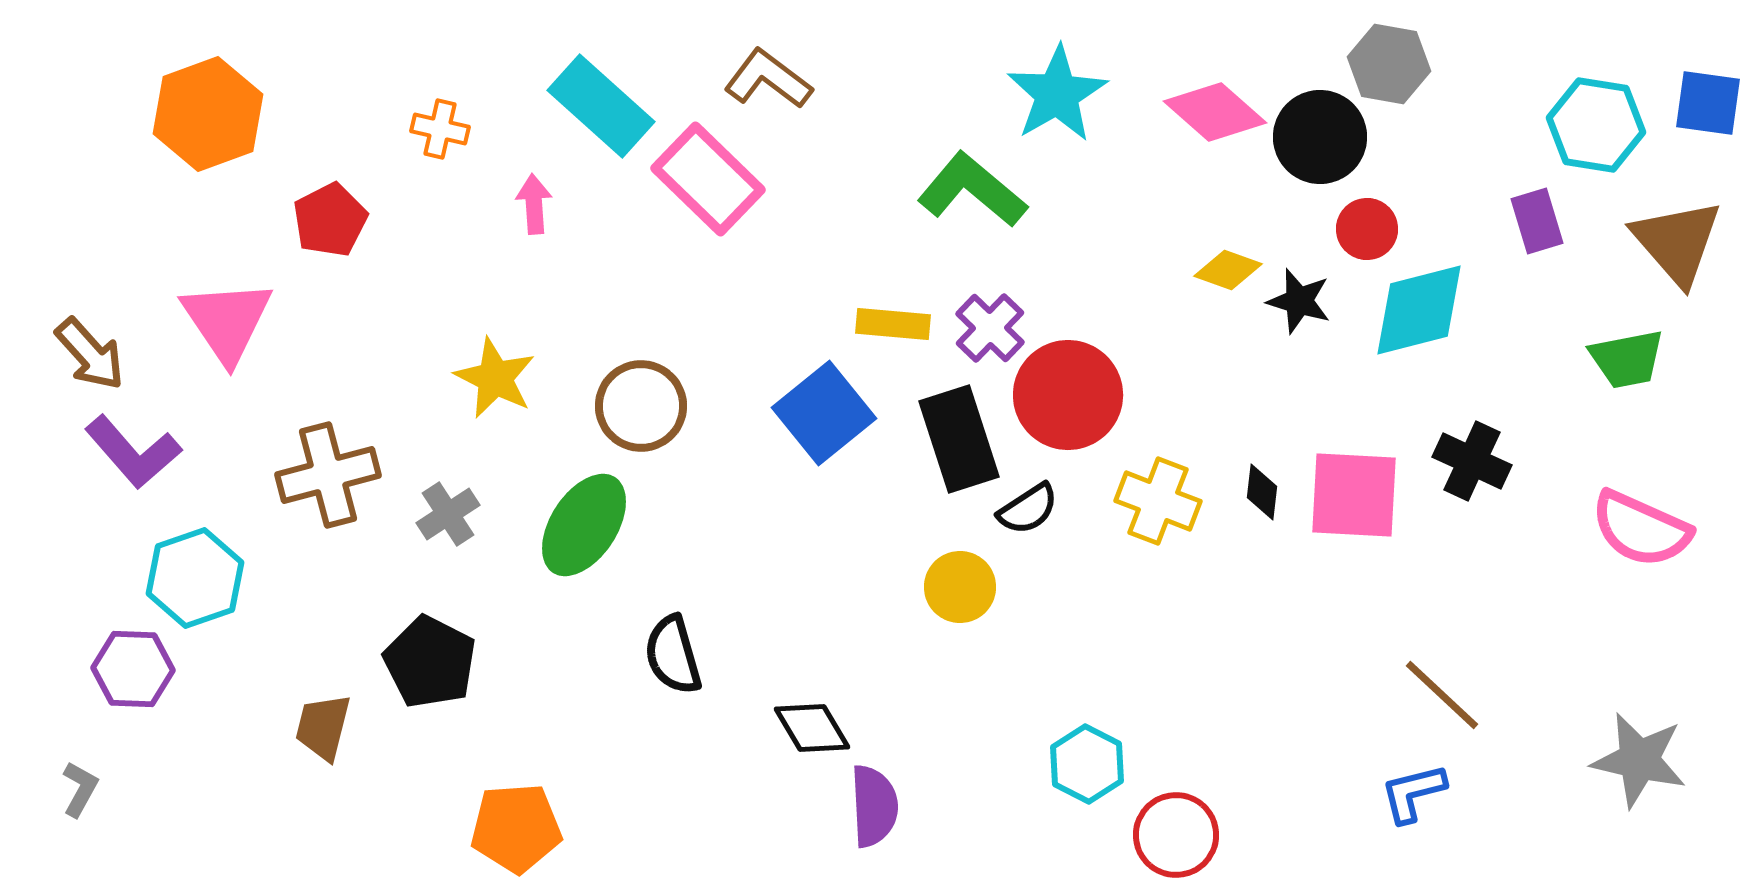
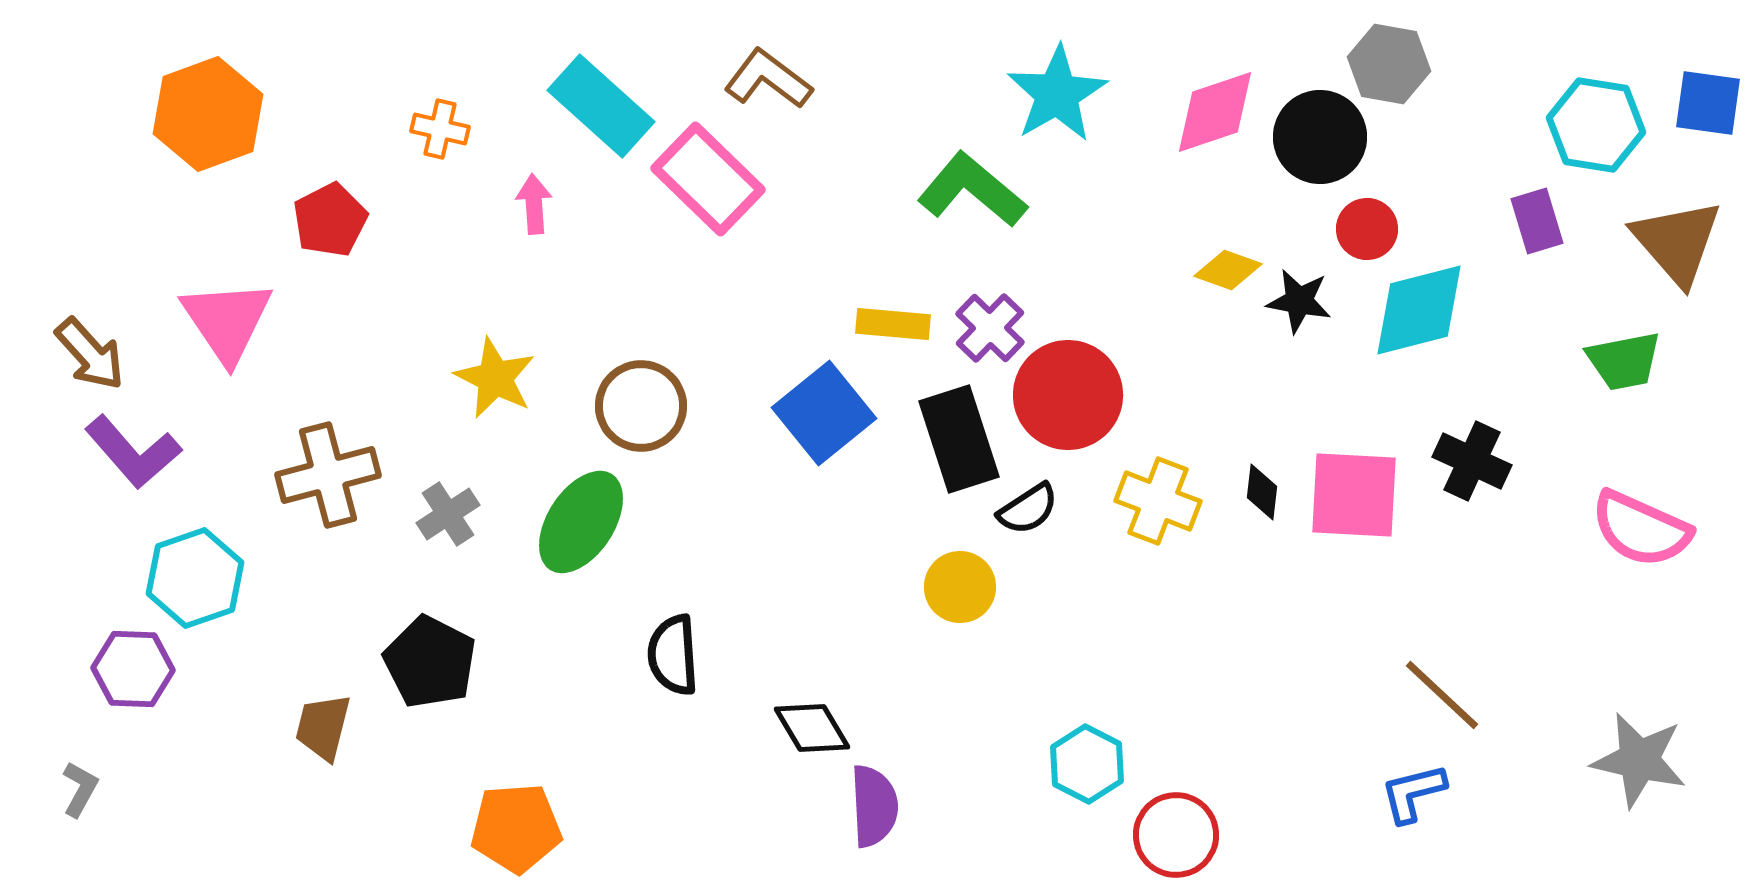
pink diamond at (1215, 112): rotated 60 degrees counterclockwise
black star at (1299, 301): rotated 6 degrees counterclockwise
green trapezoid at (1627, 359): moved 3 px left, 2 px down
green ellipse at (584, 525): moved 3 px left, 3 px up
black semicircle at (673, 655): rotated 12 degrees clockwise
